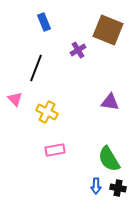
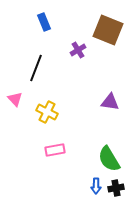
black cross: moved 2 px left; rotated 21 degrees counterclockwise
